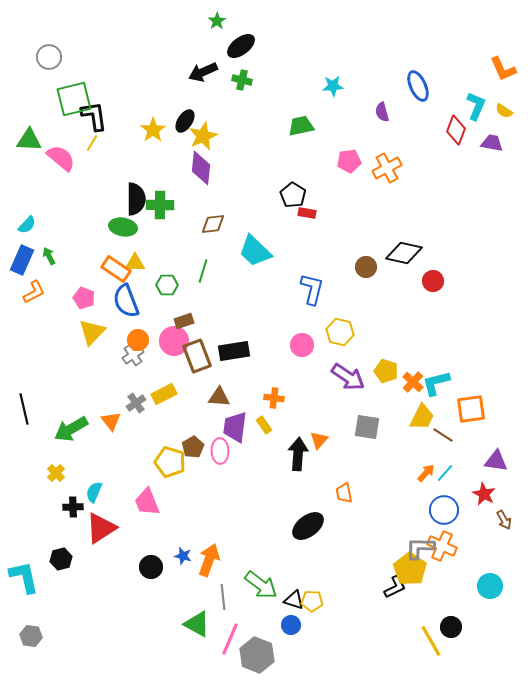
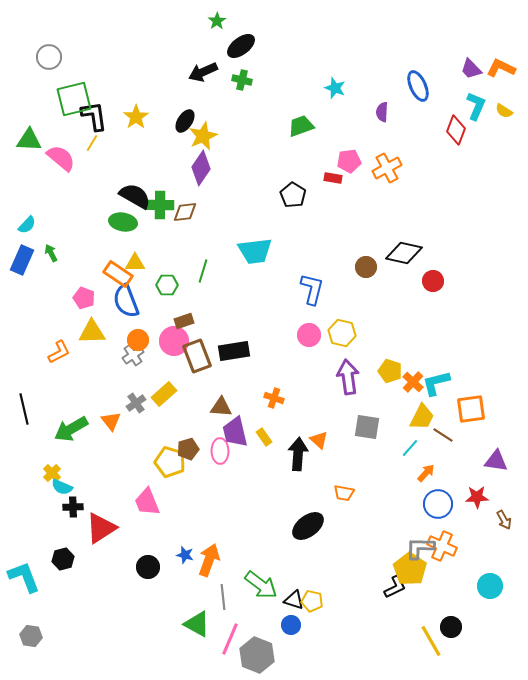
orange L-shape at (503, 69): moved 2 px left, 1 px up; rotated 140 degrees clockwise
cyan star at (333, 86): moved 2 px right, 2 px down; rotated 25 degrees clockwise
purple semicircle at (382, 112): rotated 18 degrees clockwise
green trapezoid at (301, 126): rotated 8 degrees counterclockwise
yellow star at (153, 130): moved 17 px left, 13 px up
purple trapezoid at (492, 143): moved 21 px left, 74 px up; rotated 145 degrees counterclockwise
purple diamond at (201, 168): rotated 28 degrees clockwise
black semicircle at (136, 199): moved 1 px left, 3 px up; rotated 60 degrees counterclockwise
red rectangle at (307, 213): moved 26 px right, 35 px up
brown diamond at (213, 224): moved 28 px left, 12 px up
green ellipse at (123, 227): moved 5 px up
cyan trapezoid at (255, 251): rotated 51 degrees counterclockwise
green arrow at (49, 256): moved 2 px right, 3 px up
orange rectangle at (116, 269): moved 2 px right, 5 px down
orange L-shape at (34, 292): moved 25 px right, 60 px down
yellow triangle at (92, 332): rotated 44 degrees clockwise
yellow hexagon at (340, 332): moved 2 px right, 1 px down
pink circle at (302, 345): moved 7 px right, 10 px up
yellow pentagon at (386, 371): moved 4 px right
purple arrow at (348, 377): rotated 132 degrees counterclockwise
yellow rectangle at (164, 394): rotated 15 degrees counterclockwise
brown triangle at (219, 397): moved 2 px right, 10 px down
orange cross at (274, 398): rotated 12 degrees clockwise
yellow rectangle at (264, 425): moved 12 px down
purple trapezoid at (235, 427): moved 5 px down; rotated 20 degrees counterclockwise
orange triangle at (319, 440): rotated 30 degrees counterclockwise
brown pentagon at (193, 447): moved 5 px left, 2 px down; rotated 15 degrees clockwise
yellow cross at (56, 473): moved 4 px left
cyan line at (445, 473): moved 35 px left, 25 px up
cyan semicircle at (94, 492): moved 32 px left, 5 px up; rotated 90 degrees counterclockwise
orange trapezoid at (344, 493): rotated 70 degrees counterclockwise
red star at (484, 494): moved 7 px left, 3 px down; rotated 30 degrees counterclockwise
blue circle at (444, 510): moved 6 px left, 6 px up
blue star at (183, 556): moved 2 px right, 1 px up
black hexagon at (61, 559): moved 2 px right
black circle at (151, 567): moved 3 px left
cyan L-shape at (24, 577): rotated 9 degrees counterclockwise
yellow pentagon at (312, 601): rotated 10 degrees clockwise
